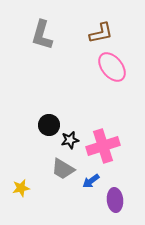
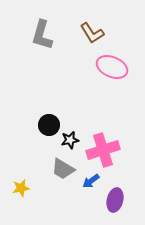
brown L-shape: moved 9 px left; rotated 70 degrees clockwise
pink ellipse: rotated 28 degrees counterclockwise
pink cross: moved 4 px down
purple ellipse: rotated 20 degrees clockwise
